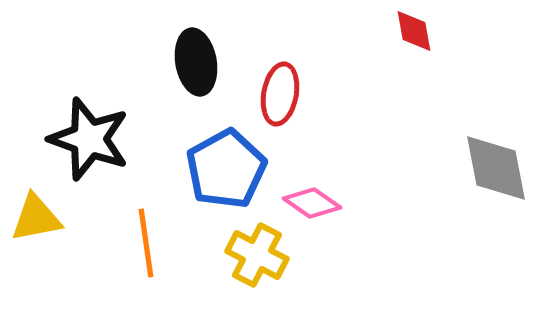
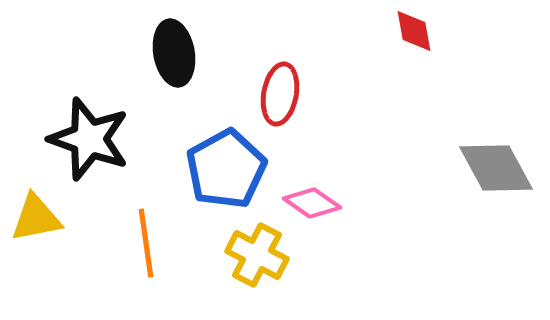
black ellipse: moved 22 px left, 9 px up
gray diamond: rotated 18 degrees counterclockwise
